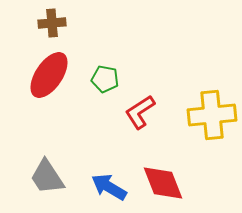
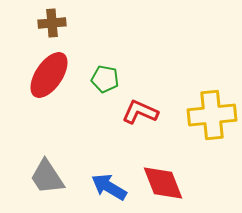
red L-shape: rotated 57 degrees clockwise
